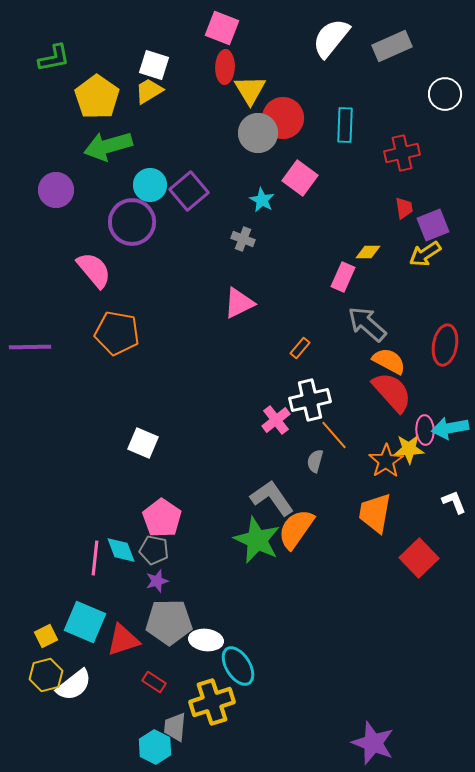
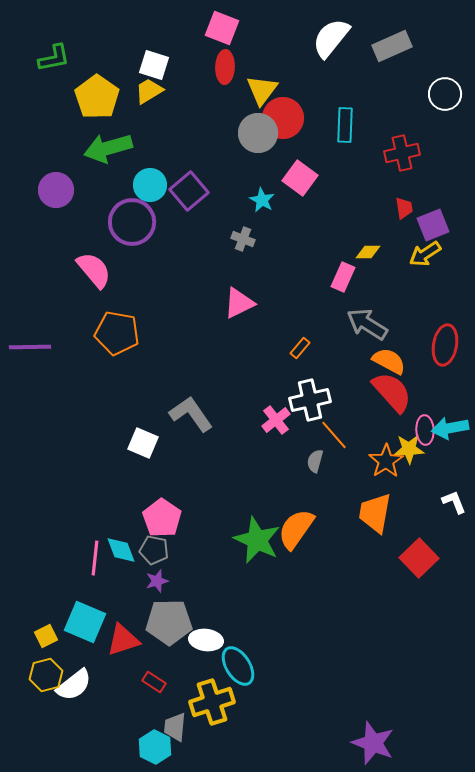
yellow triangle at (250, 90): moved 12 px right; rotated 8 degrees clockwise
green arrow at (108, 146): moved 2 px down
gray arrow at (367, 324): rotated 9 degrees counterclockwise
gray L-shape at (272, 498): moved 81 px left, 84 px up
